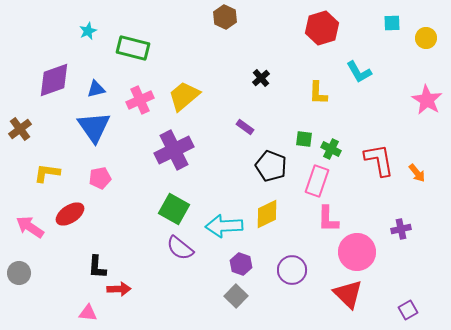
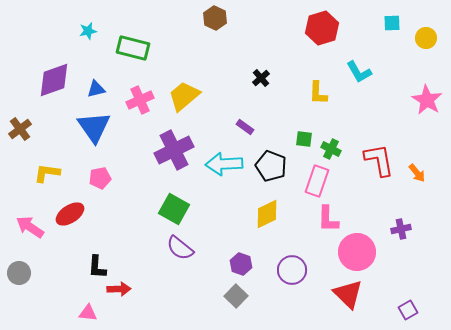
brown hexagon at (225, 17): moved 10 px left, 1 px down
cyan star at (88, 31): rotated 12 degrees clockwise
cyan arrow at (224, 226): moved 62 px up
